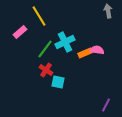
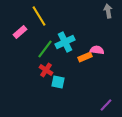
orange rectangle: moved 4 px down
purple line: rotated 16 degrees clockwise
